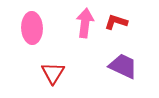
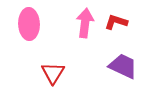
pink ellipse: moved 3 px left, 4 px up
